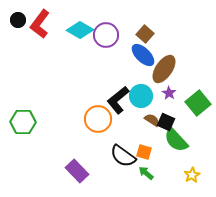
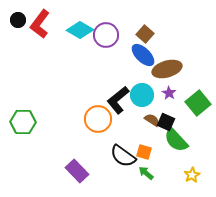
brown ellipse: moved 3 px right; rotated 40 degrees clockwise
cyan circle: moved 1 px right, 1 px up
